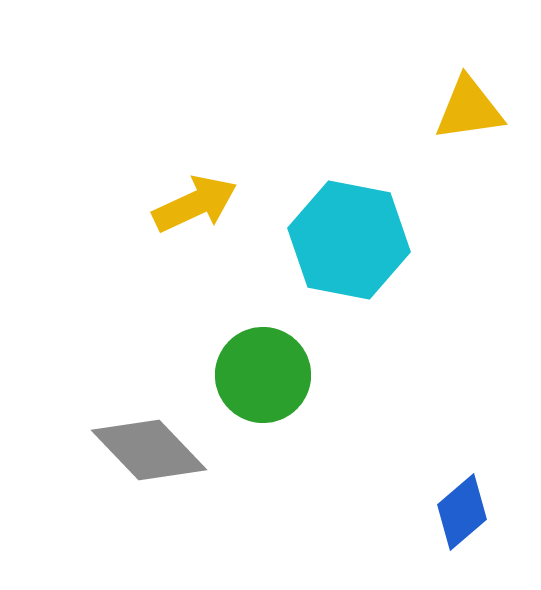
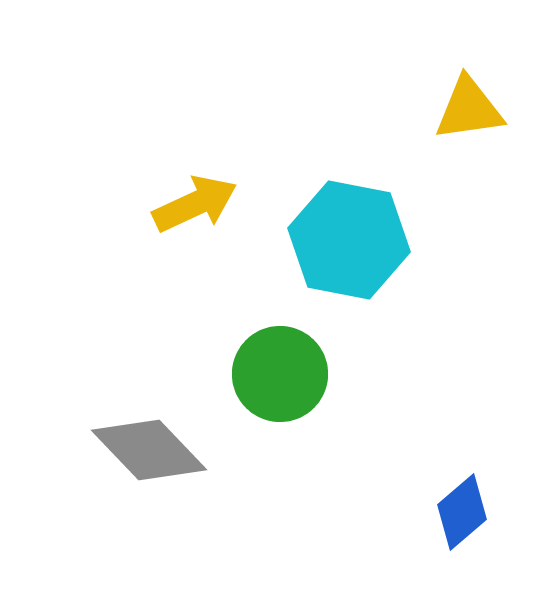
green circle: moved 17 px right, 1 px up
